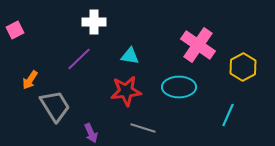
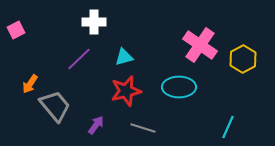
pink square: moved 1 px right
pink cross: moved 2 px right
cyan triangle: moved 6 px left, 1 px down; rotated 24 degrees counterclockwise
yellow hexagon: moved 8 px up
orange arrow: moved 4 px down
red star: rotated 8 degrees counterclockwise
gray trapezoid: rotated 8 degrees counterclockwise
cyan line: moved 12 px down
purple arrow: moved 5 px right, 8 px up; rotated 120 degrees counterclockwise
